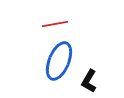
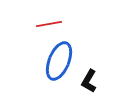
red line: moved 6 px left
